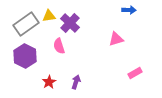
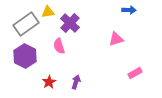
yellow triangle: moved 1 px left, 4 px up
